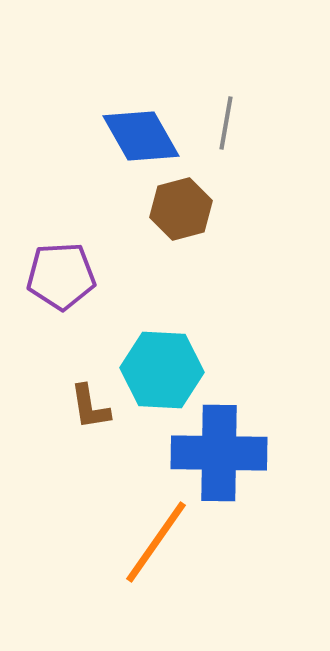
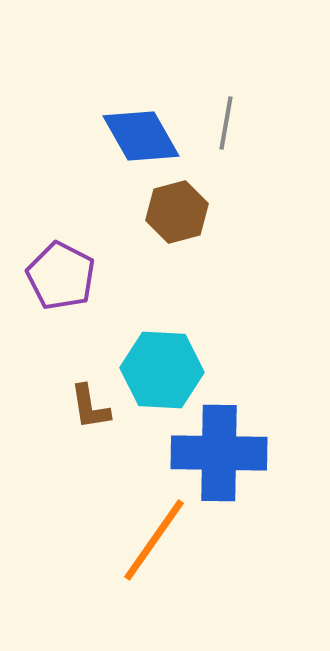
brown hexagon: moved 4 px left, 3 px down
purple pentagon: rotated 30 degrees clockwise
orange line: moved 2 px left, 2 px up
